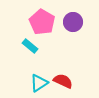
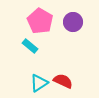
pink pentagon: moved 2 px left, 1 px up
